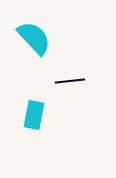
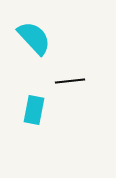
cyan rectangle: moved 5 px up
